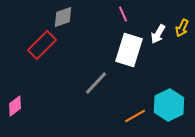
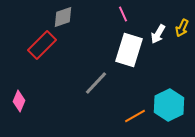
pink diamond: moved 4 px right, 5 px up; rotated 30 degrees counterclockwise
